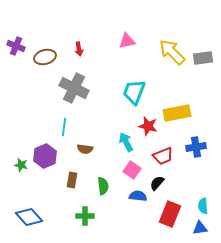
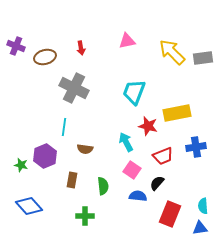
red arrow: moved 2 px right, 1 px up
blue diamond: moved 11 px up
